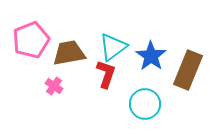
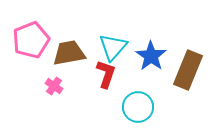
cyan triangle: rotated 12 degrees counterclockwise
cyan circle: moved 7 px left, 3 px down
